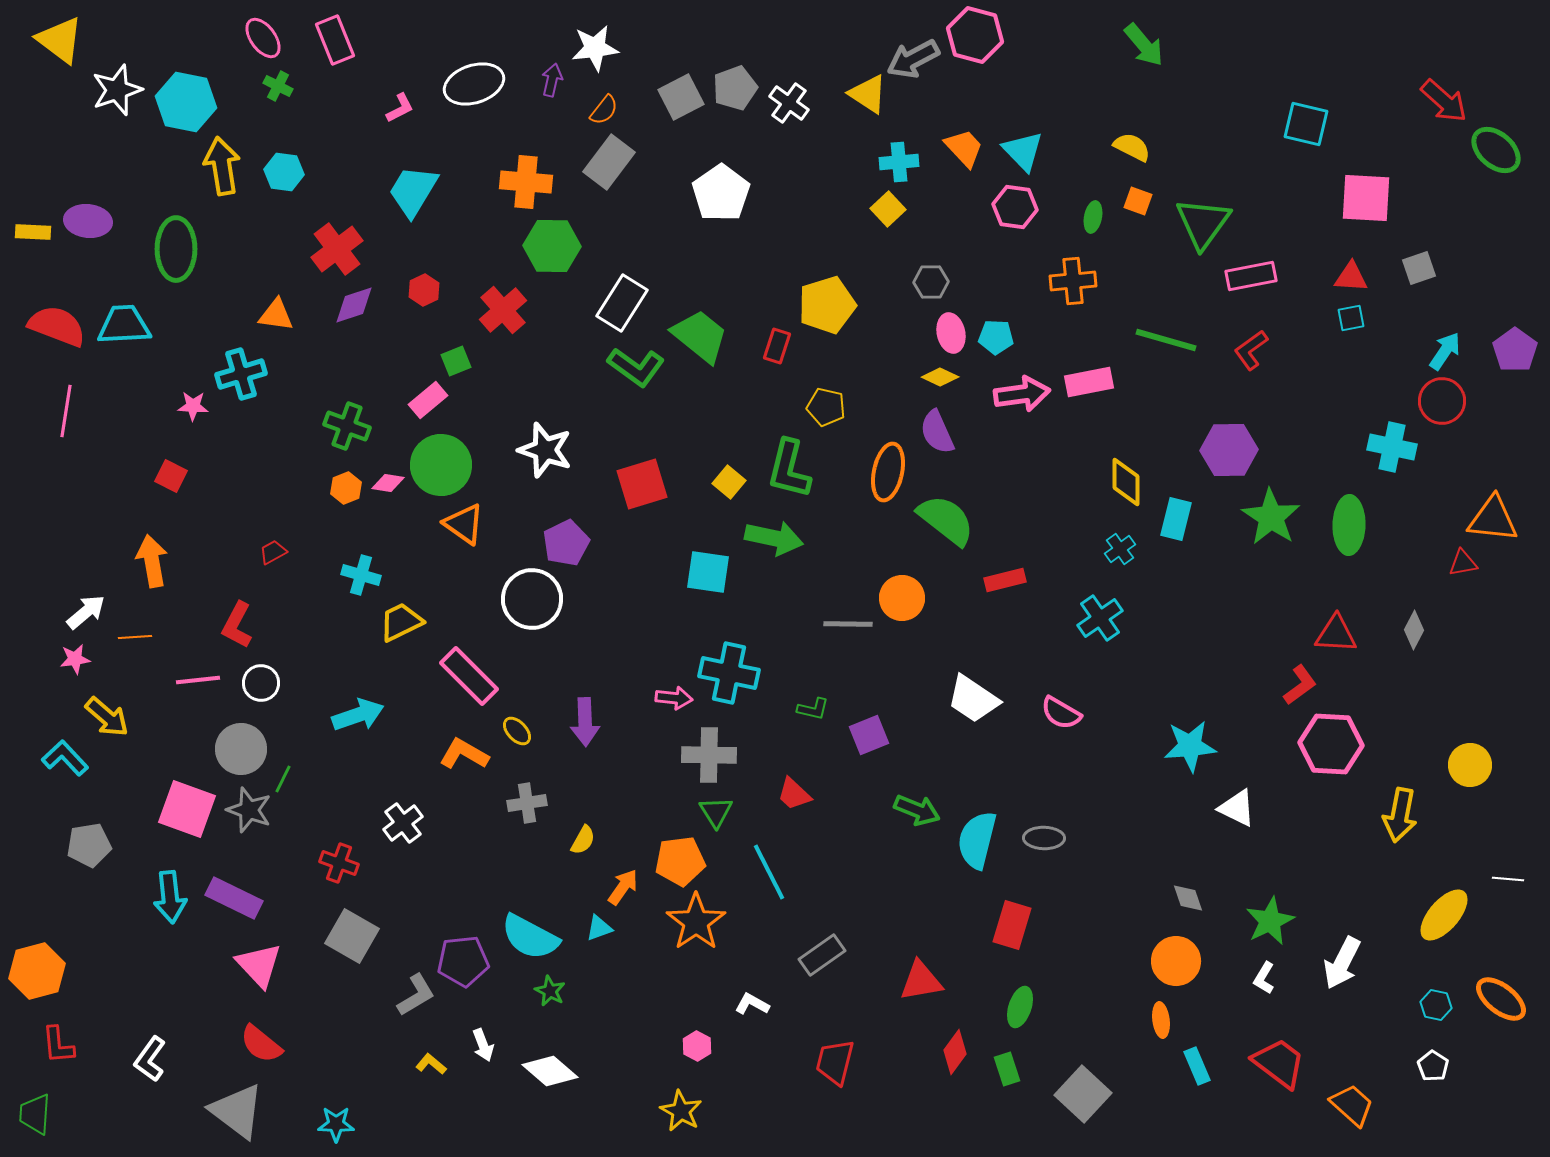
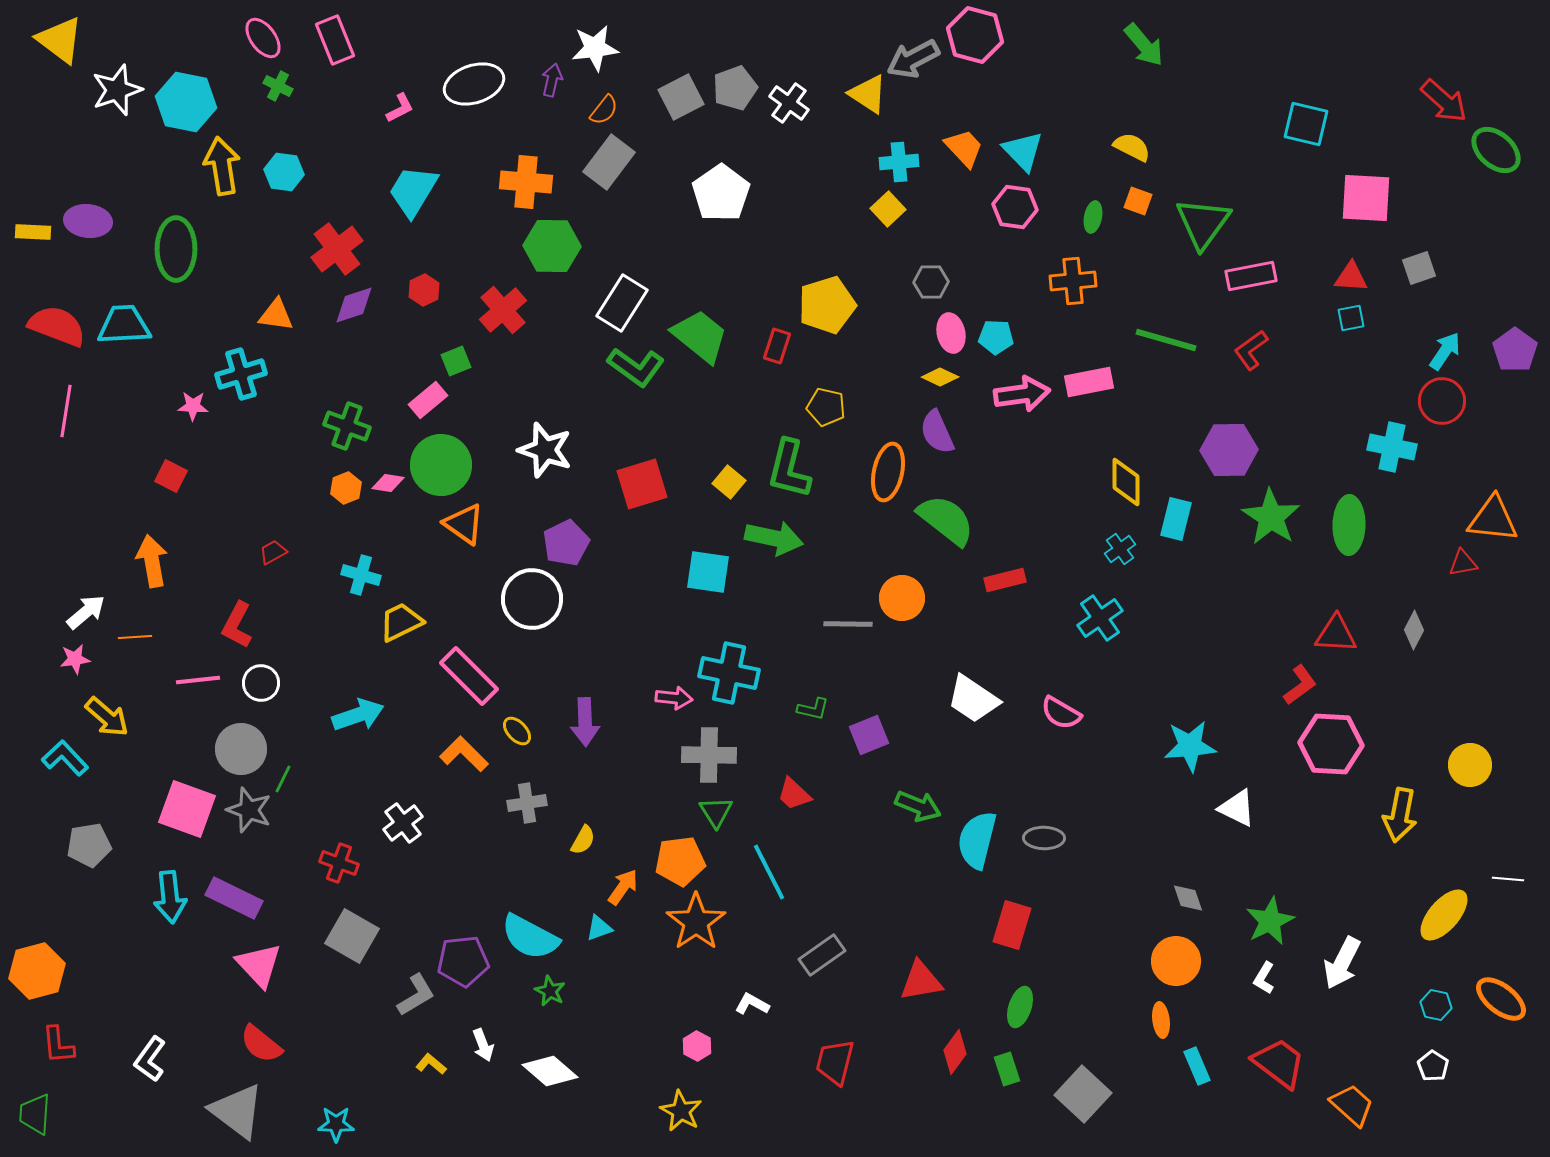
orange L-shape at (464, 754): rotated 15 degrees clockwise
green arrow at (917, 810): moved 1 px right, 4 px up
